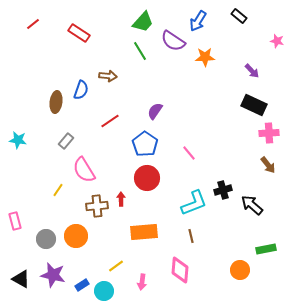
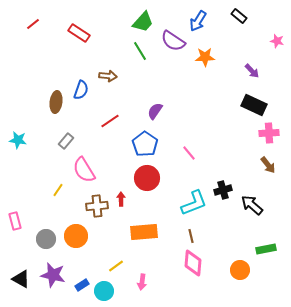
pink diamond at (180, 270): moved 13 px right, 7 px up
